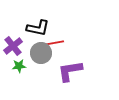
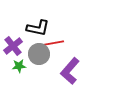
gray circle: moved 2 px left, 1 px down
purple L-shape: rotated 40 degrees counterclockwise
